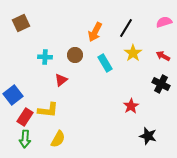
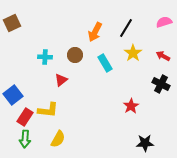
brown square: moved 9 px left
black star: moved 3 px left, 7 px down; rotated 18 degrees counterclockwise
